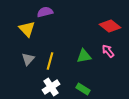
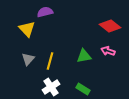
pink arrow: rotated 32 degrees counterclockwise
